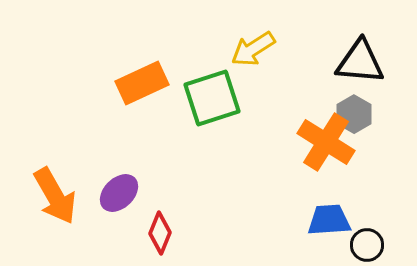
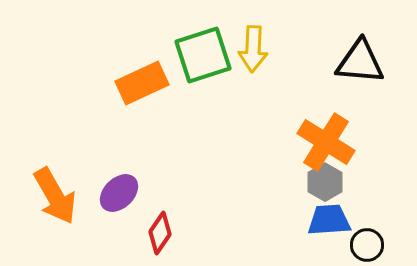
yellow arrow: rotated 54 degrees counterclockwise
green square: moved 9 px left, 43 px up
gray hexagon: moved 29 px left, 68 px down
red diamond: rotated 12 degrees clockwise
